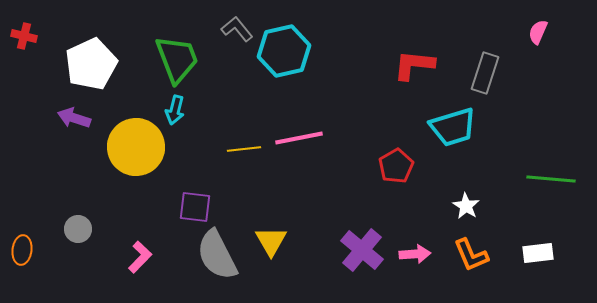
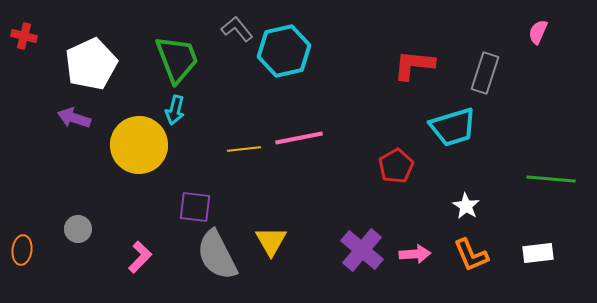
yellow circle: moved 3 px right, 2 px up
